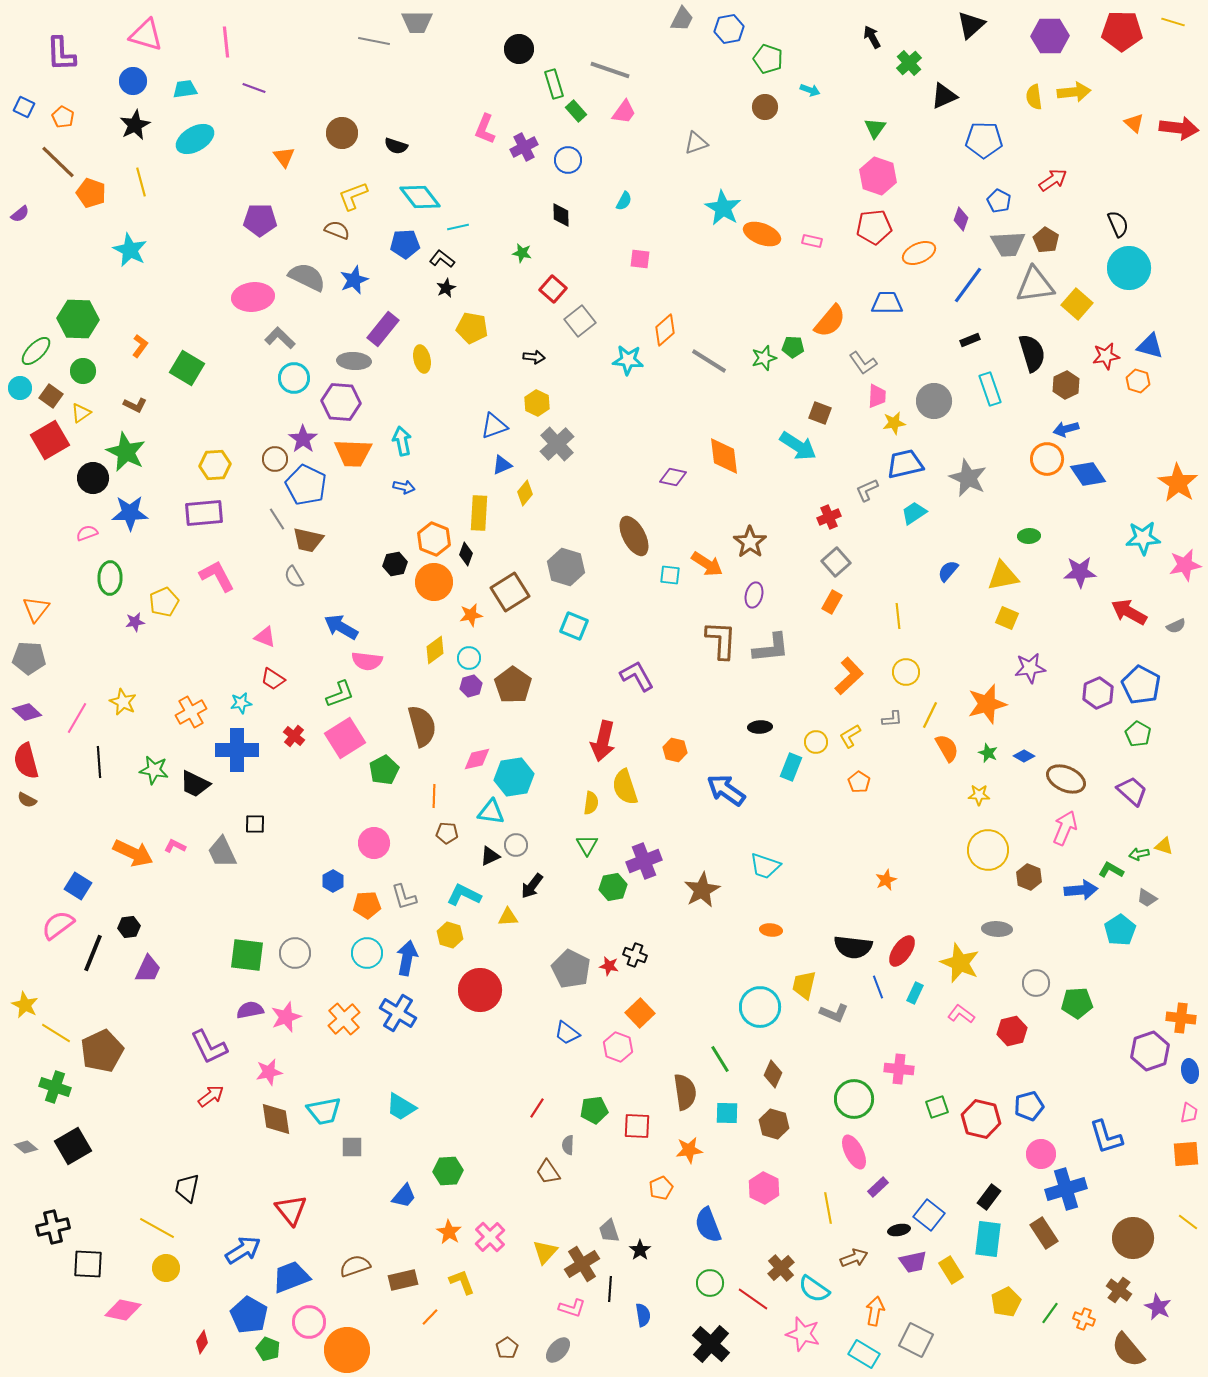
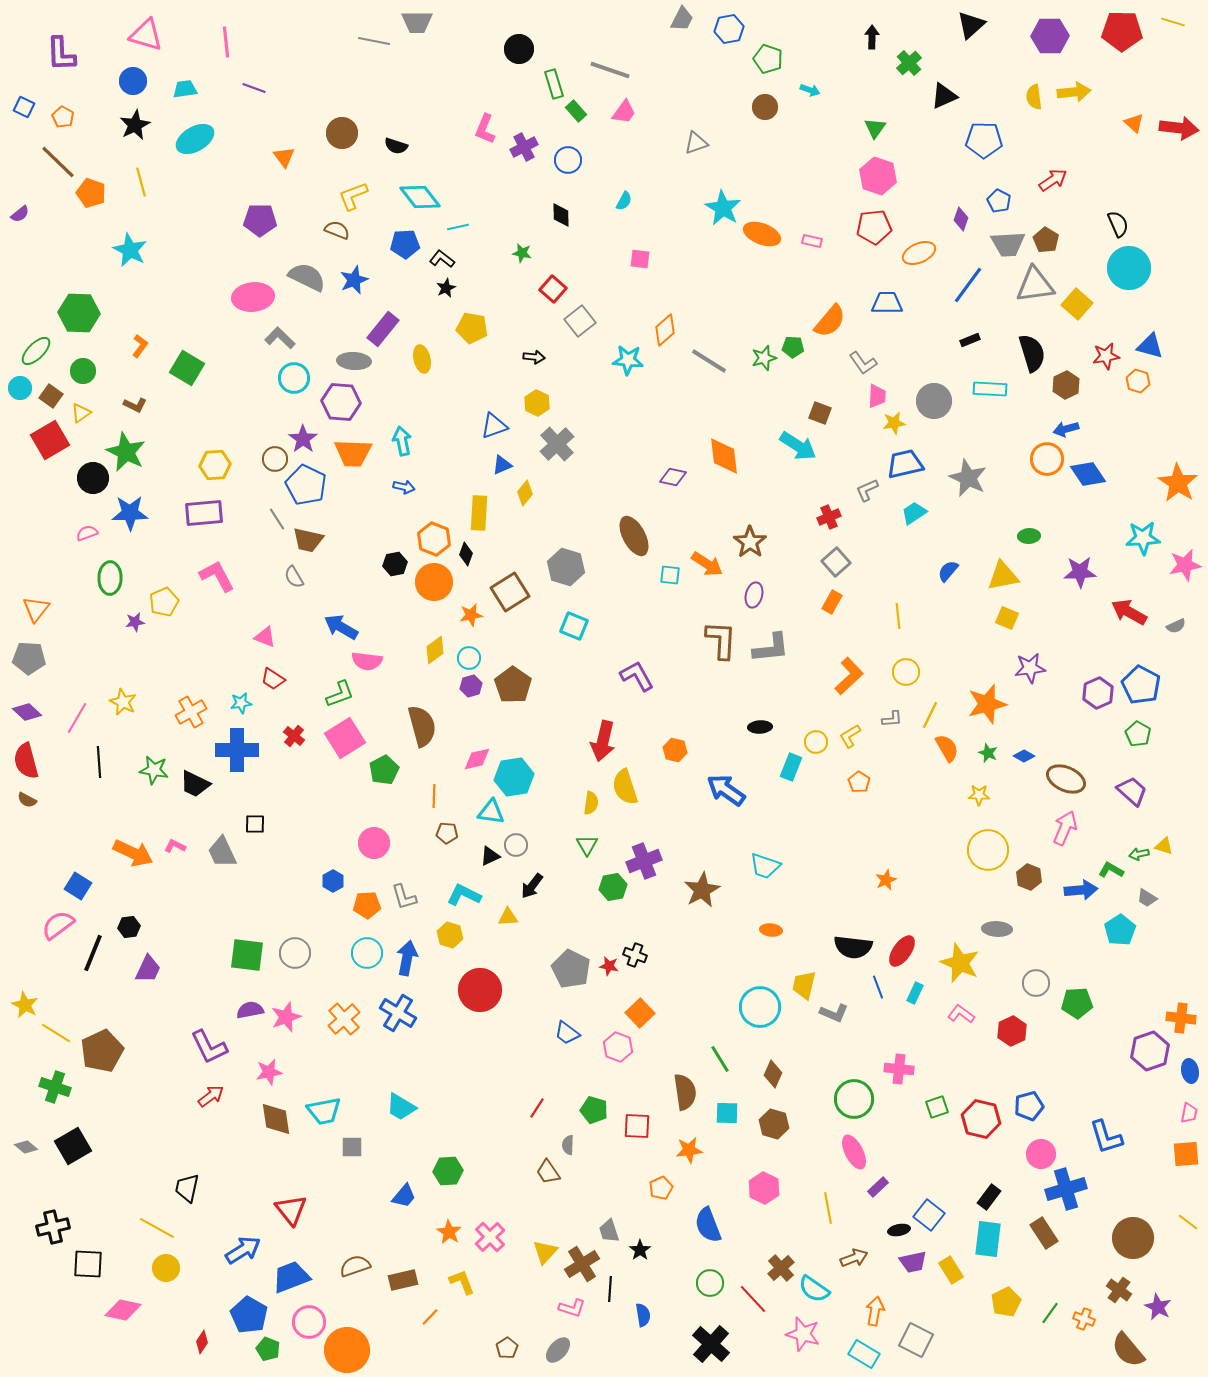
black arrow at (872, 37): rotated 30 degrees clockwise
green hexagon at (78, 319): moved 1 px right, 6 px up
cyan rectangle at (990, 389): rotated 68 degrees counterclockwise
red hexagon at (1012, 1031): rotated 12 degrees counterclockwise
green pentagon at (594, 1110): rotated 24 degrees clockwise
red line at (753, 1299): rotated 12 degrees clockwise
